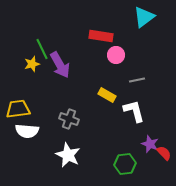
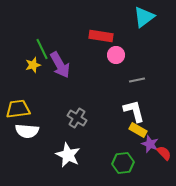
yellow star: moved 1 px right, 1 px down
yellow rectangle: moved 31 px right, 35 px down
gray cross: moved 8 px right, 1 px up; rotated 12 degrees clockwise
green hexagon: moved 2 px left, 1 px up
